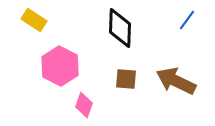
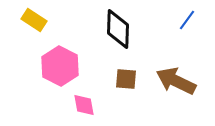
black diamond: moved 2 px left, 1 px down
pink diamond: rotated 30 degrees counterclockwise
